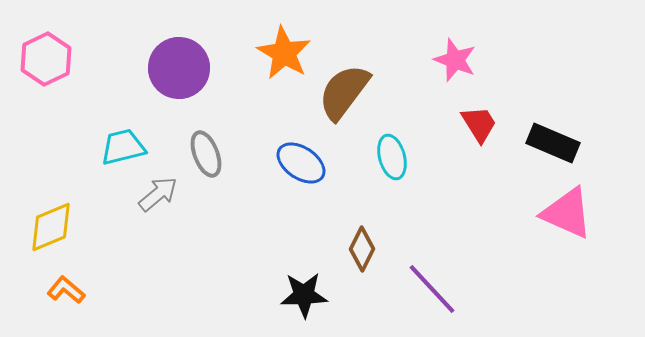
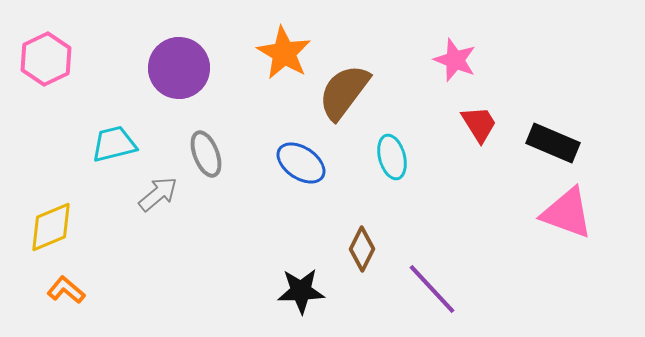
cyan trapezoid: moved 9 px left, 3 px up
pink triangle: rotated 4 degrees counterclockwise
black star: moved 3 px left, 4 px up
